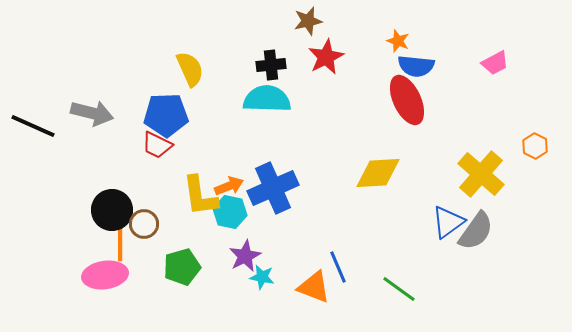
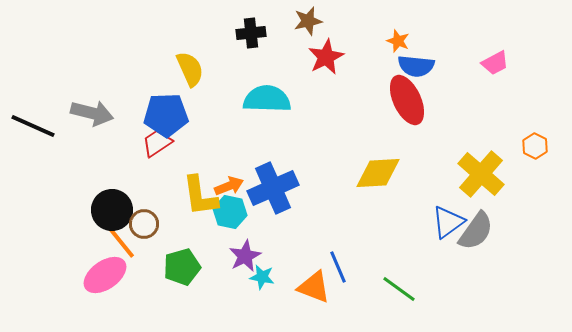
black cross: moved 20 px left, 32 px up
red trapezoid: moved 2 px up; rotated 120 degrees clockwise
orange line: rotated 39 degrees counterclockwise
pink ellipse: rotated 27 degrees counterclockwise
